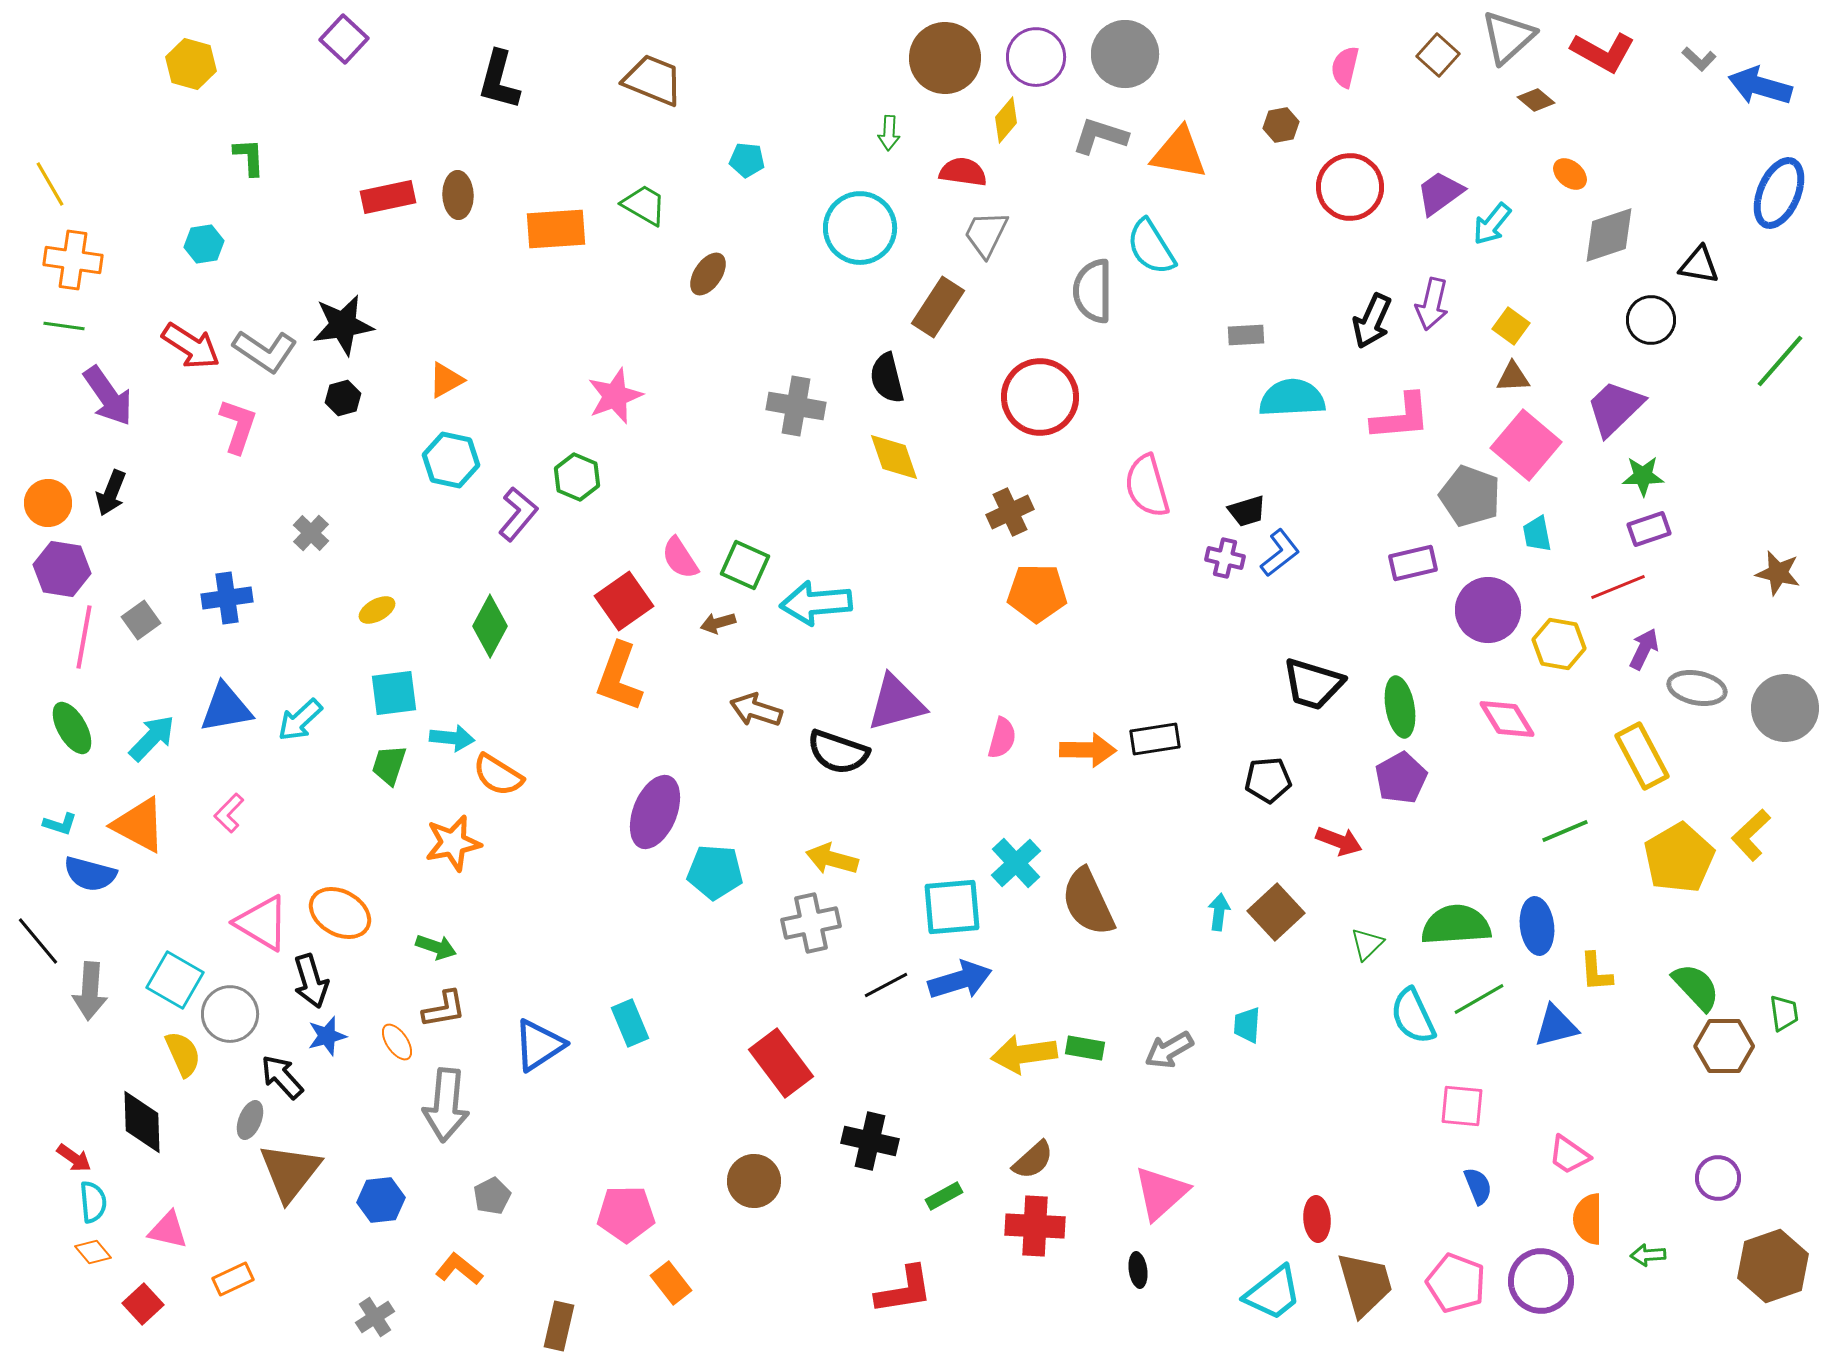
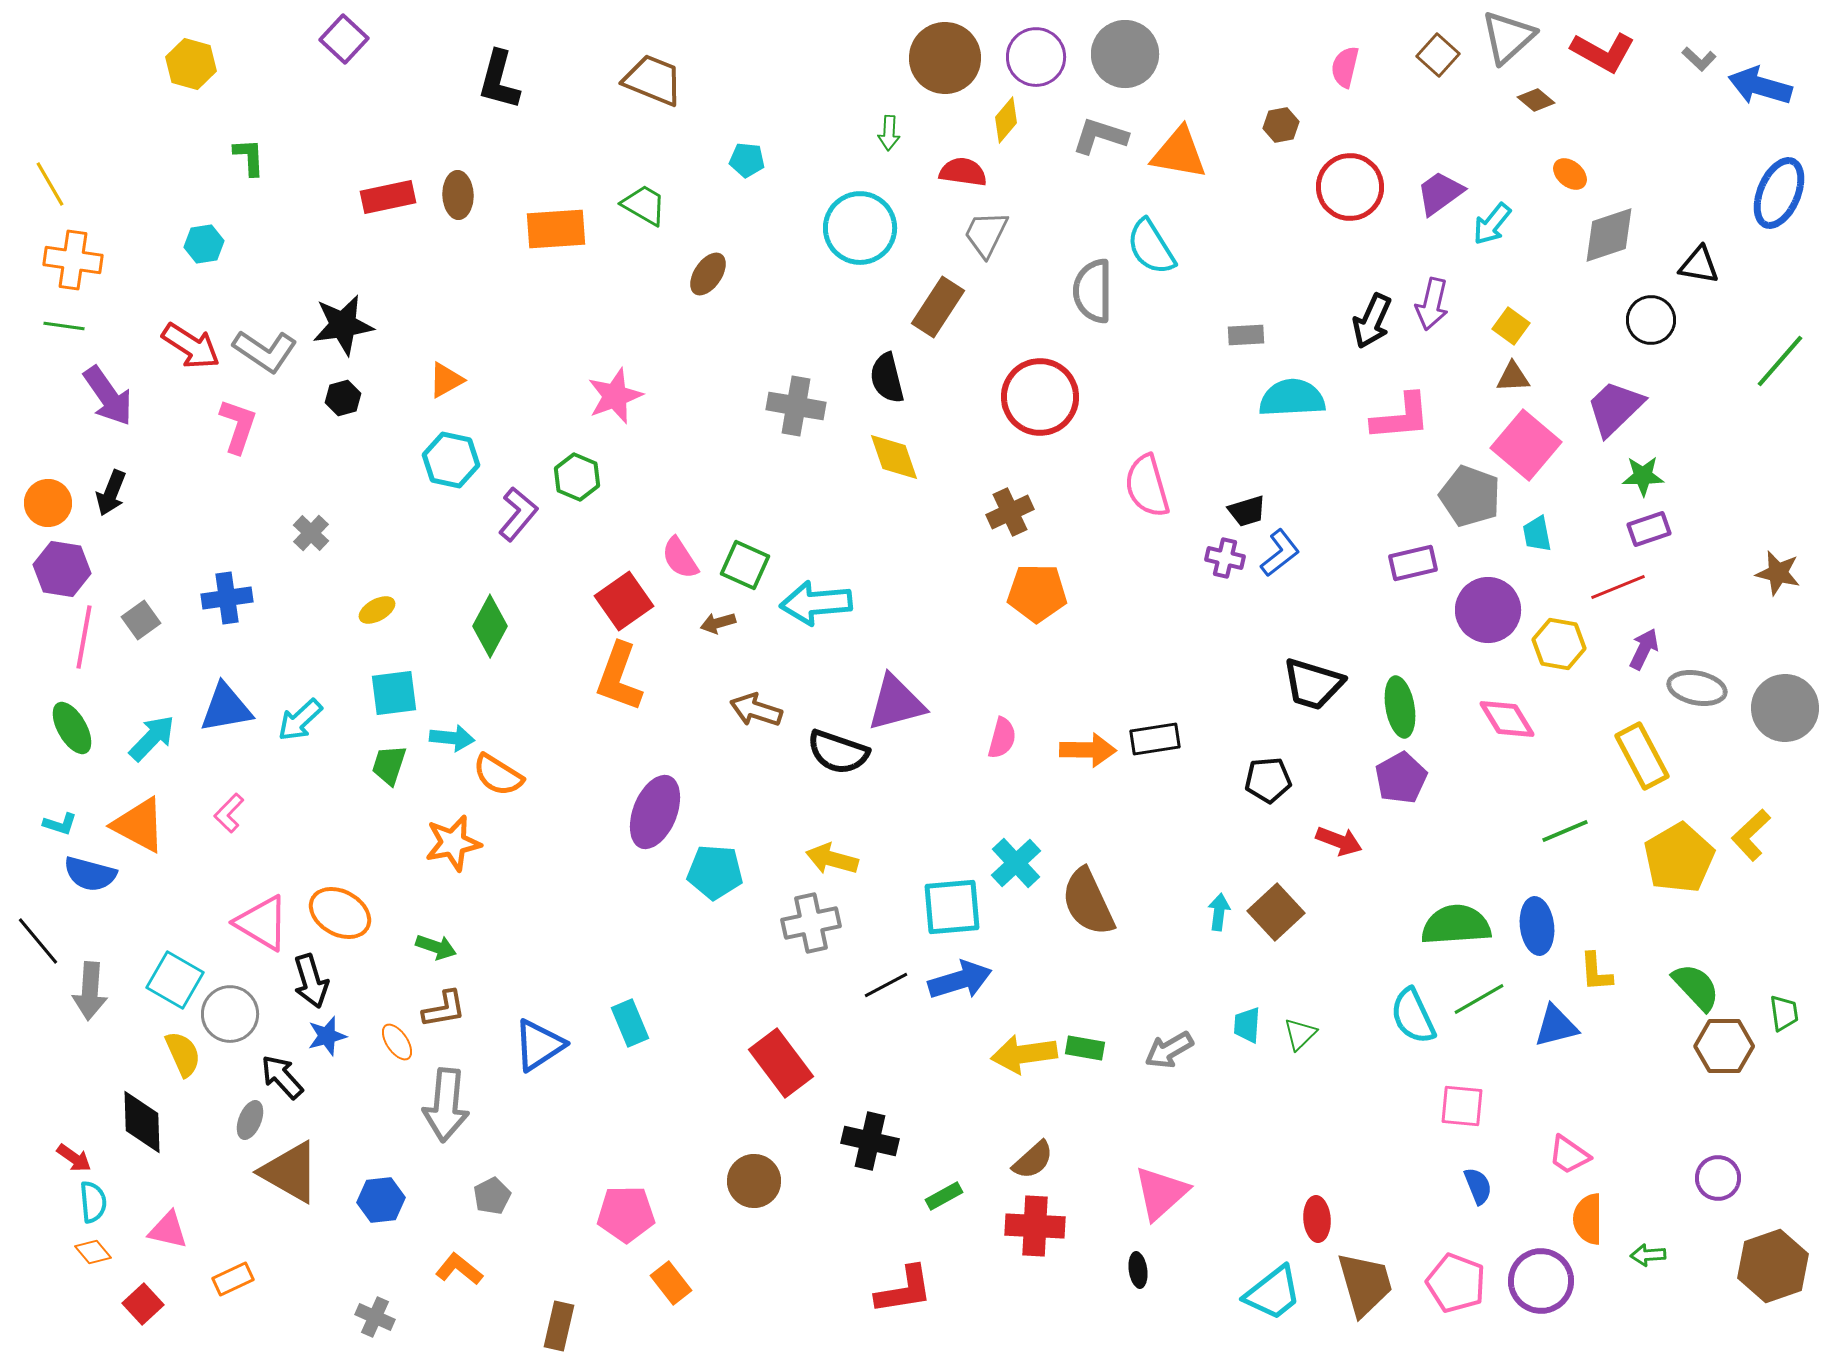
green triangle at (1367, 944): moved 67 px left, 90 px down
brown triangle at (290, 1172): rotated 38 degrees counterclockwise
gray cross at (375, 1317): rotated 33 degrees counterclockwise
